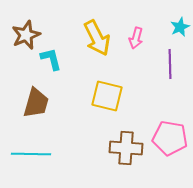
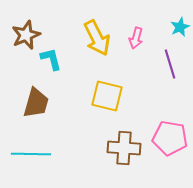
purple line: rotated 16 degrees counterclockwise
brown cross: moved 2 px left
